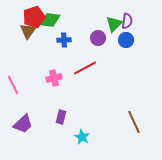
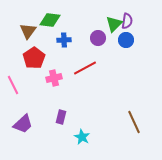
red pentagon: moved 41 px down; rotated 15 degrees counterclockwise
